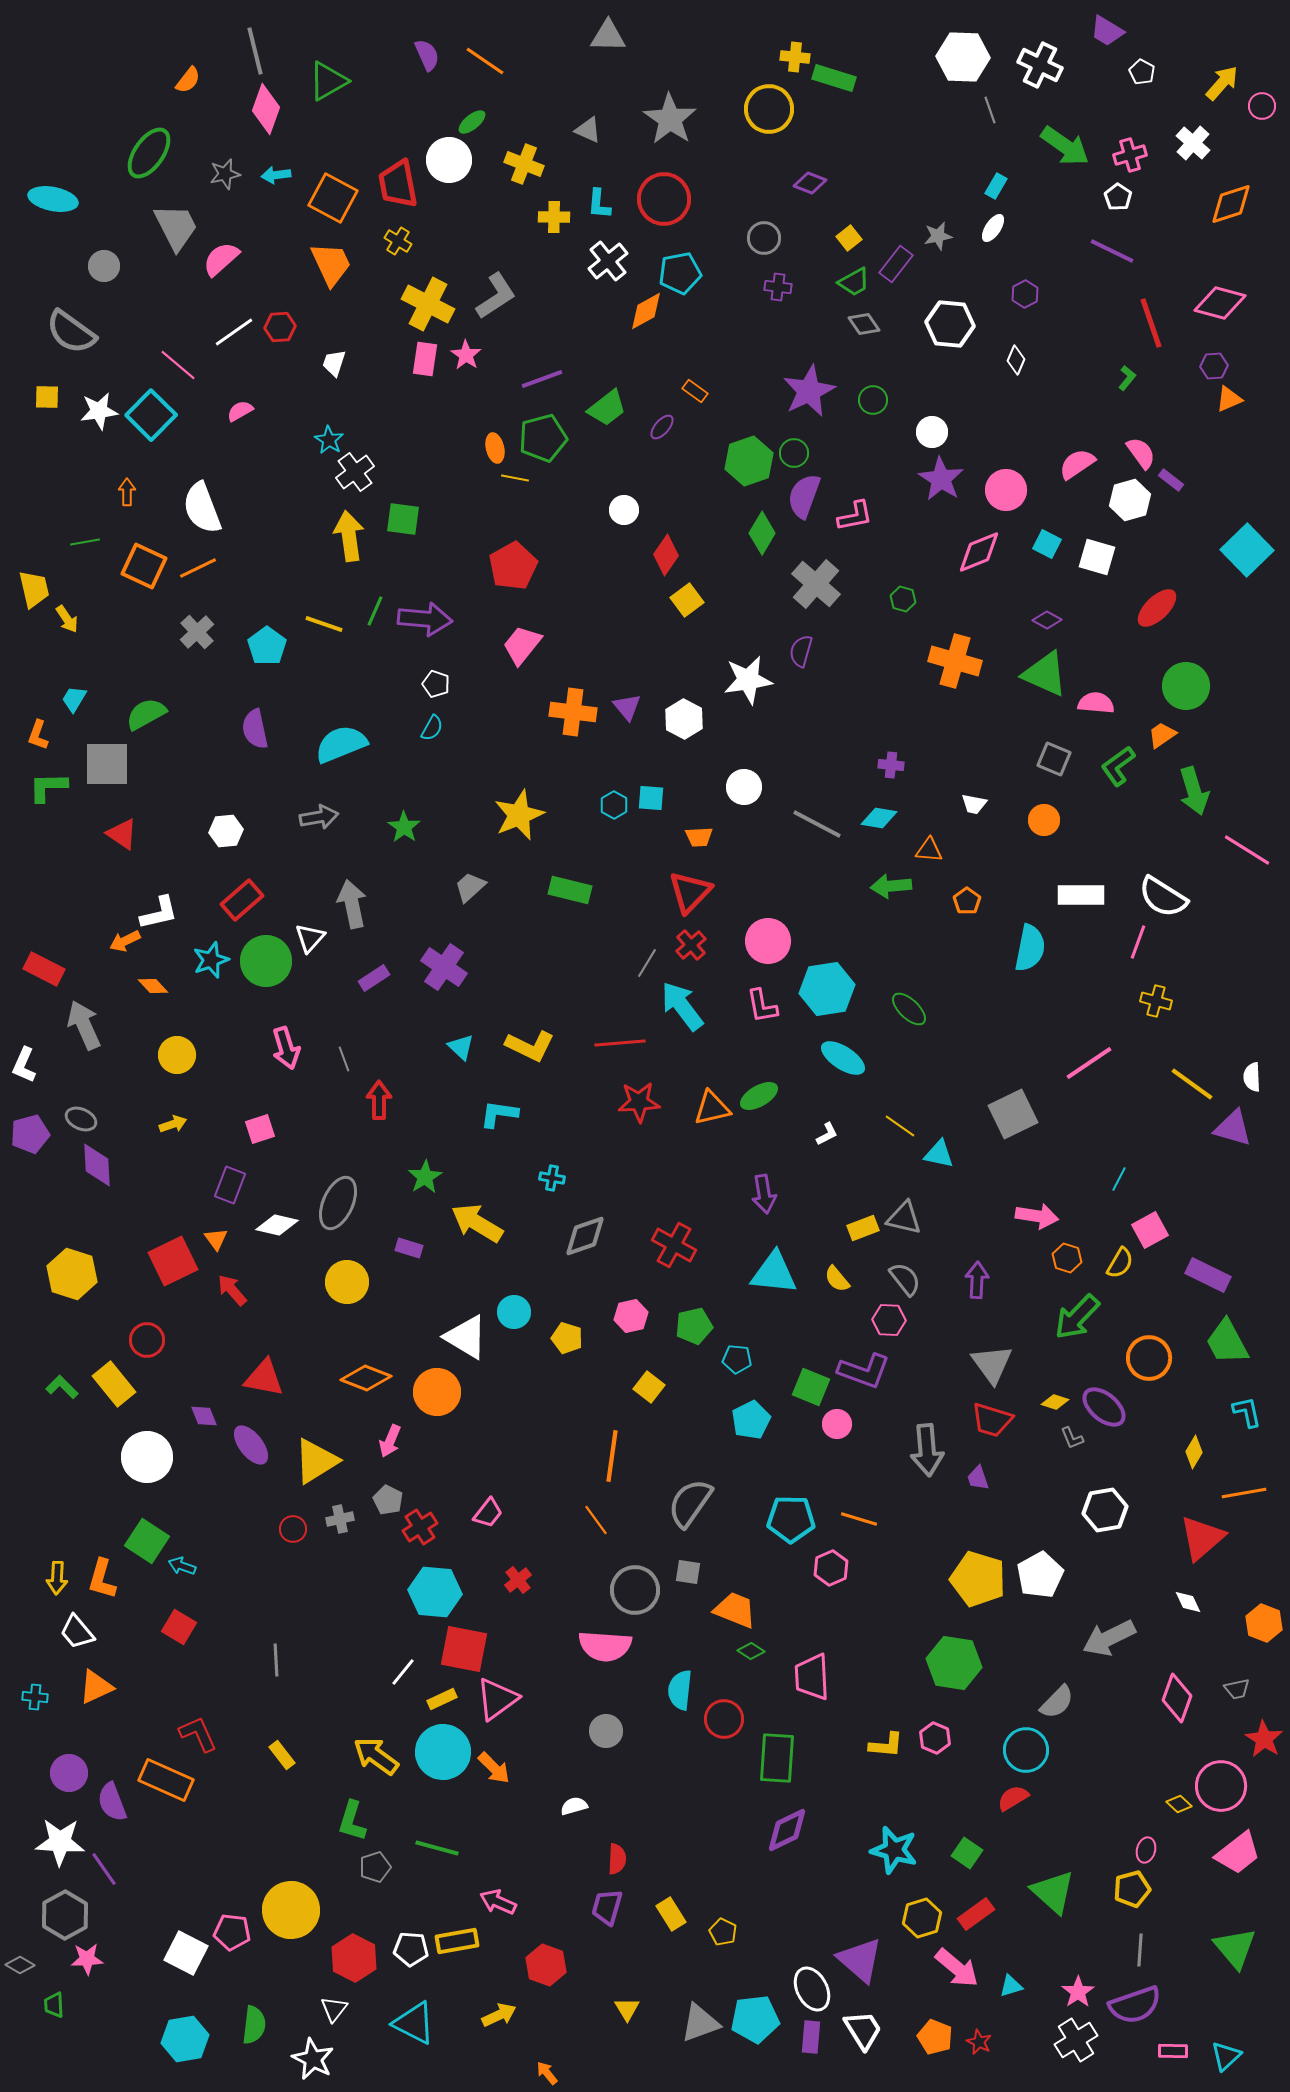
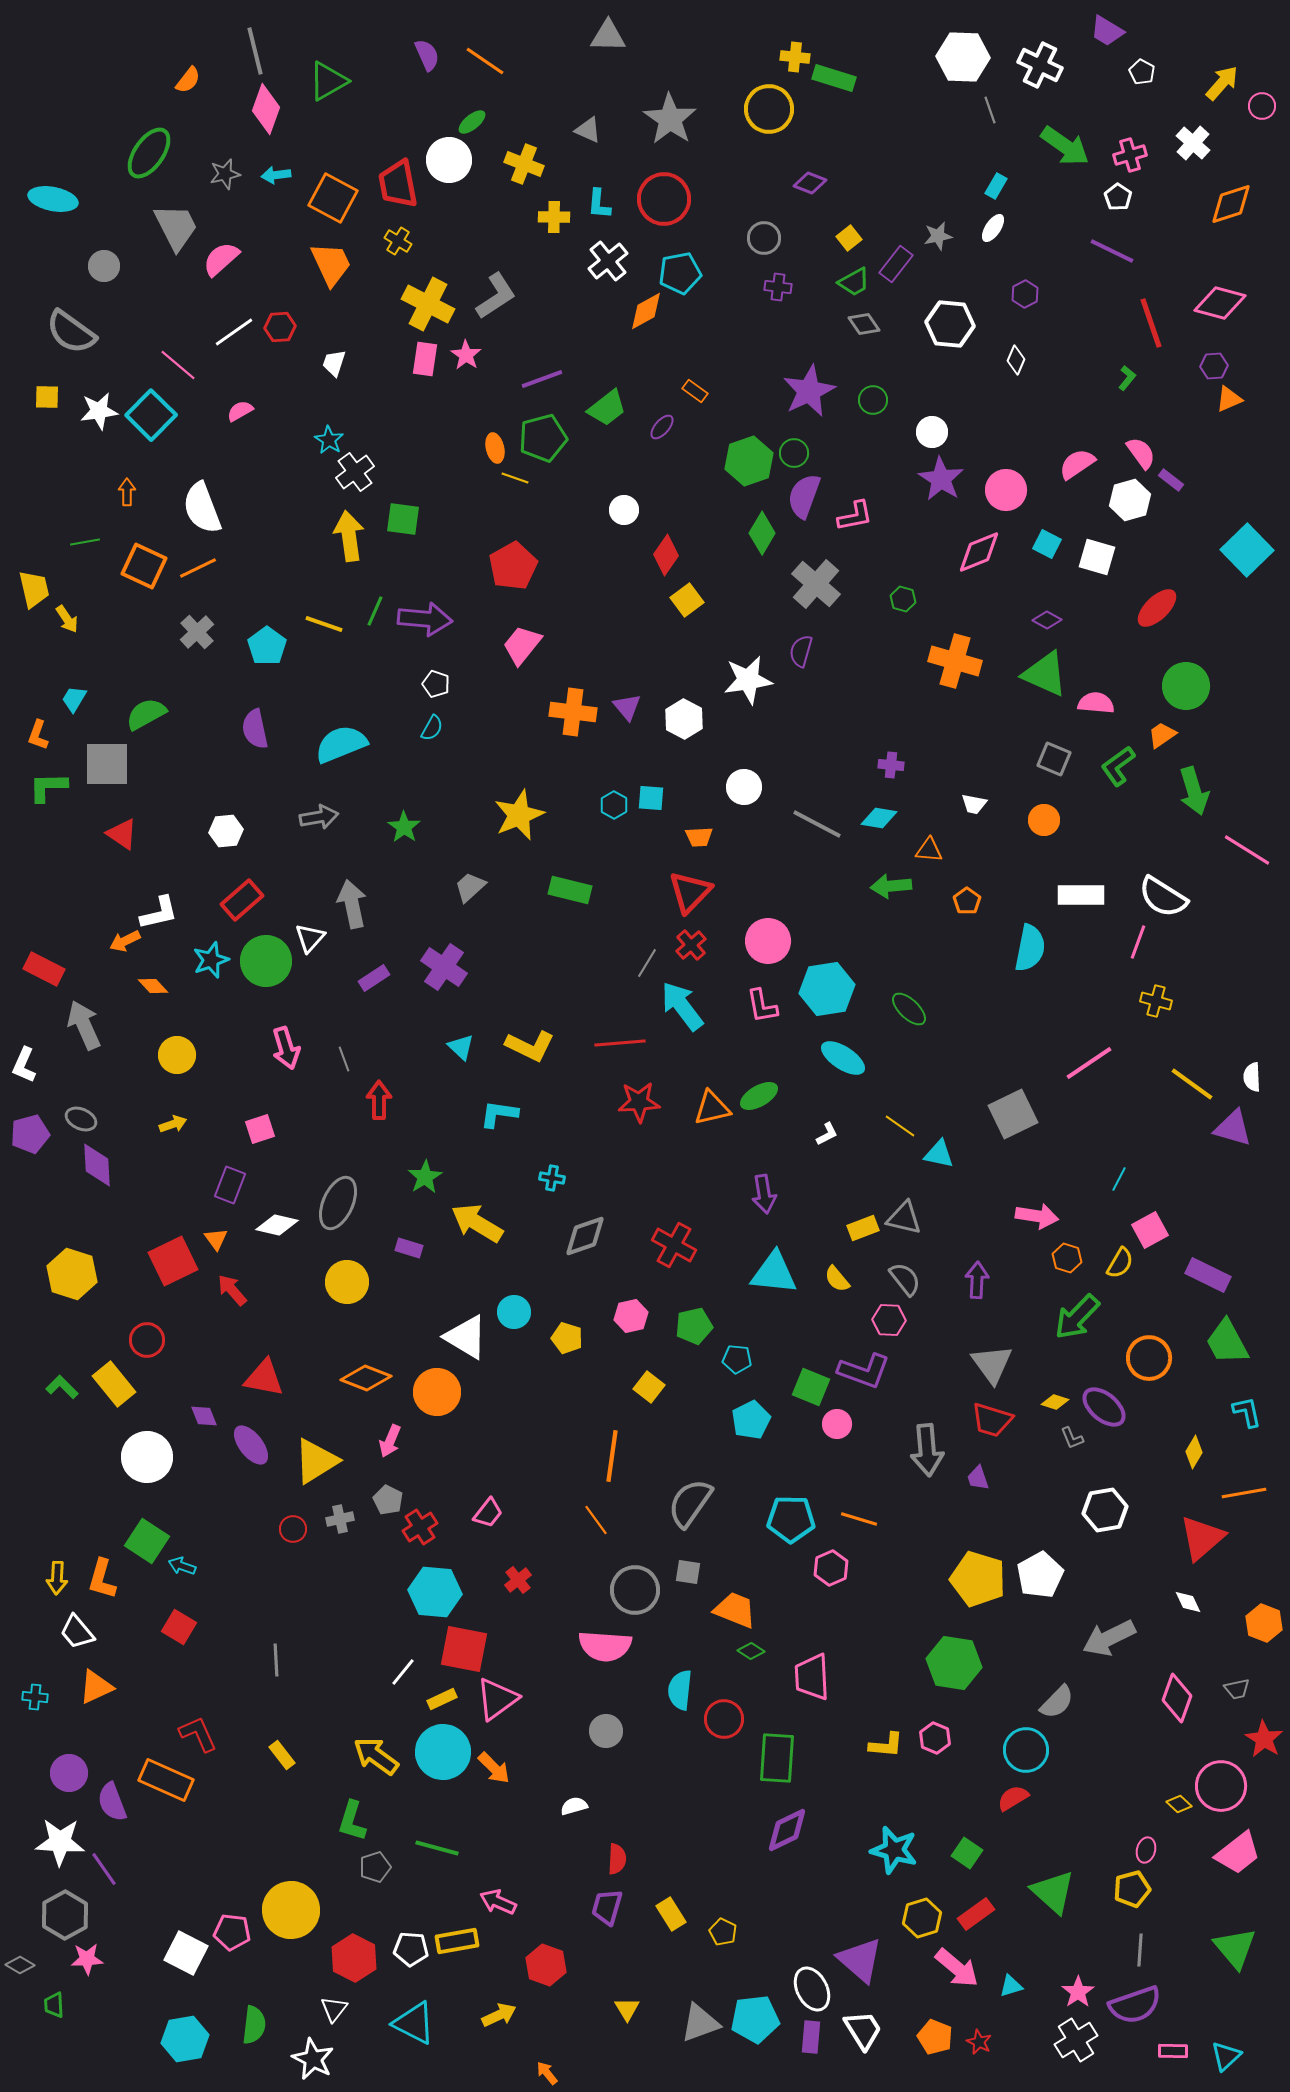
yellow line at (515, 478): rotated 8 degrees clockwise
